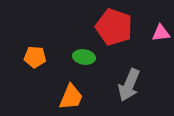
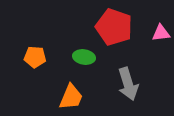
gray arrow: moved 1 px left, 1 px up; rotated 40 degrees counterclockwise
